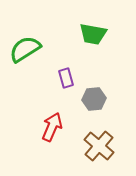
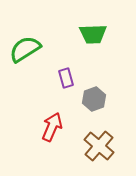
green trapezoid: rotated 12 degrees counterclockwise
gray hexagon: rotated 15 degrees counterclockwise
